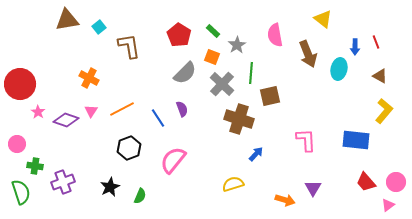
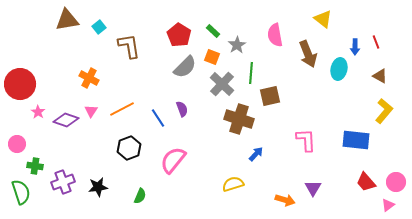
gray semicircle at (185, 73): moved 6 px up
black star at (110, 187): moved 12 px left; rotated 18 degrees clockwise
